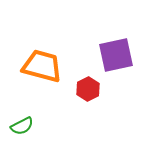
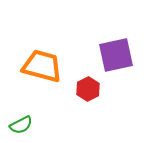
green semicircle: moved 1 px left, 1 px up
